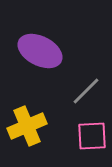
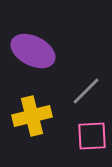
purple ellipse: moved 7 px left
yellow cross: moved 5 px right, 10 px up; rotated 9 degrees clockwise
